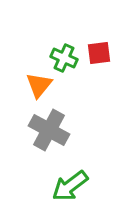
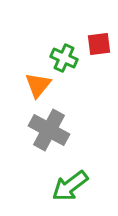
red square: moved 9 px up
orange triangle: moved 1 px left
